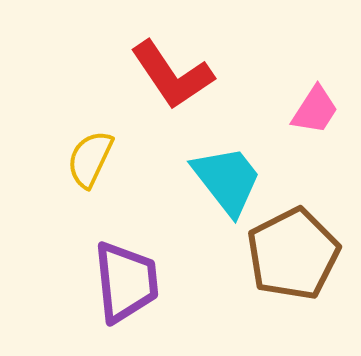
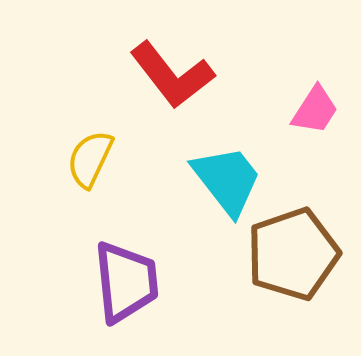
red L-shape: rotated 4 degrees counterclockwise
brown pentagon: rotated 8 degrees clockwise
